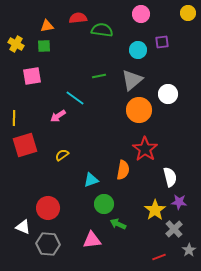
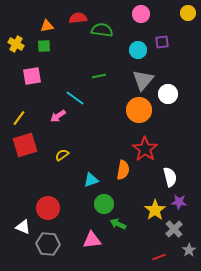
gray triangle: moved 11 px right; rotated 10 degrees counterclockwise
yellow line: moved 5 px right; rotated 35 degrees clockwise
